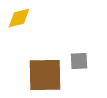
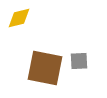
brown square: moved 7 px up; rotated 12 degrees clockwise
